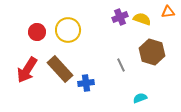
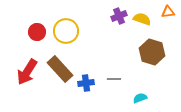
purple cross: moved 1 px left, 1 px up
yellow circle: moved 2 px left, 1 px down
gray line: moved 7 px left, 14 px down; rotated 64 degrees counterclockwise
red arrow: moved 2 px down
